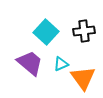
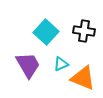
black cross: rotated 15 degrees clockwise
purple trapezoid: moved 2 px left, 2 px down; rotated 20 degrees clockwise
orange triangle: rotated 32 degrees counterclockwise
